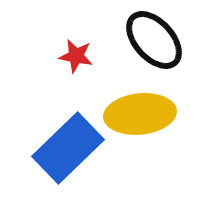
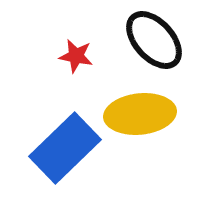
blue rectangle: moved 3 px left
